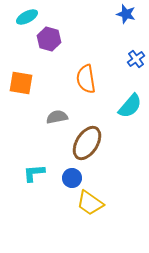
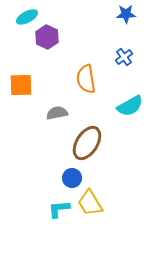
blue star: rotated 18 degrees counterclockwise
purple hexagon: moved 2 px left, 2 px up; rotated 10 degrees clockwise
blue cross: moved 12 px left, 2 px up
orange square: moved 2 px down; rotated 10 degrees counterclockwise
cyan semicircle: rotated 20 degrees clockwise
gray semicircle: moved 4 px up
cyan L-shape: moved 25 px right, 36 px down
yellow trapezoid: rotated 24 degrees clockwise
